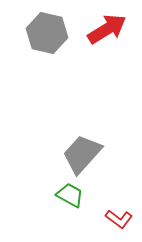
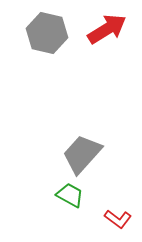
red L-shape: moved 1 px left
